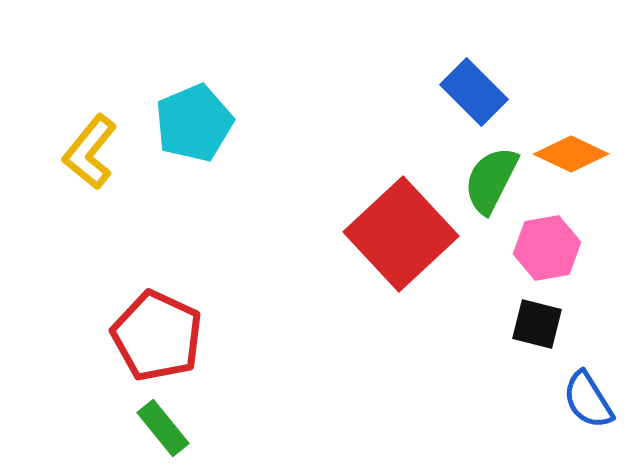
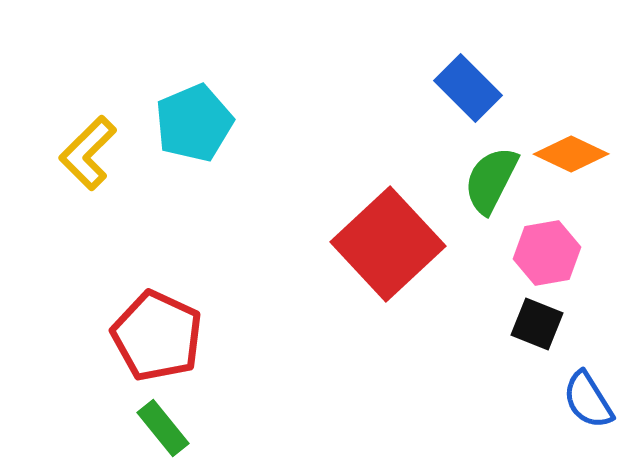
blue rectangle: moved 6 px left, 4 px up
yellow L-shape: moved 2 px left, 1 px down; rotated 6 degrees clockwise
red square: moved 13 px left, 10 px down
pink hexagon: moved 5 px down
black square: rotated 8 degrees clockwise
